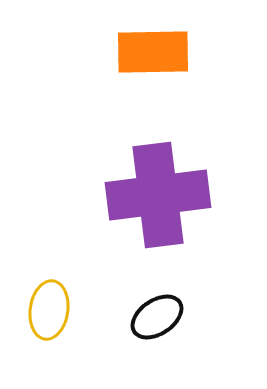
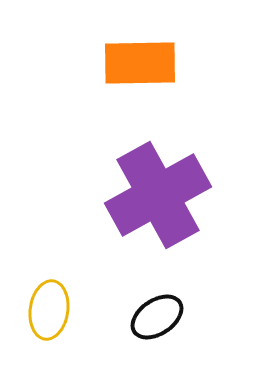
orange rectangle: moved 13 px left, 11 px down
purple cross: rotated 22 degrees counterclockwise
